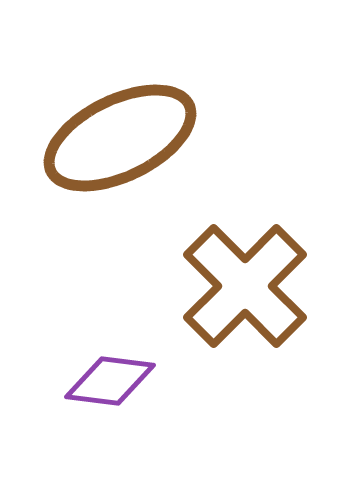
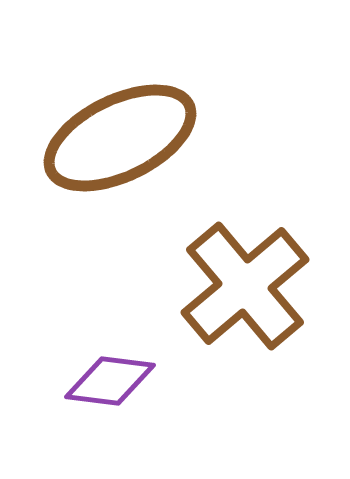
brown cross: rotated 5 degrees clockwise
